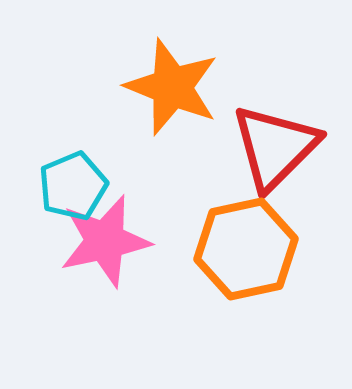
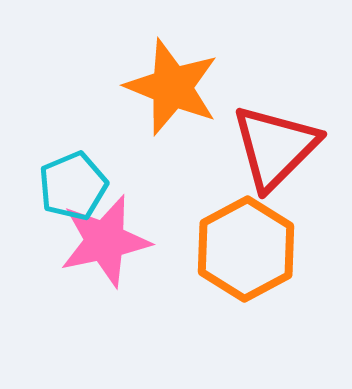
orange hexagon: rotated 16 degrees counterclockwise
